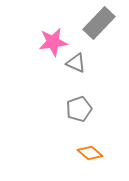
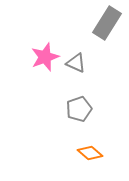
gray rectangle: moved 8 px right; rotated 12 degrees counterclockwise
pink star: moved 8 px left, 15 px down; rotated 12 degrees counterclockwise
